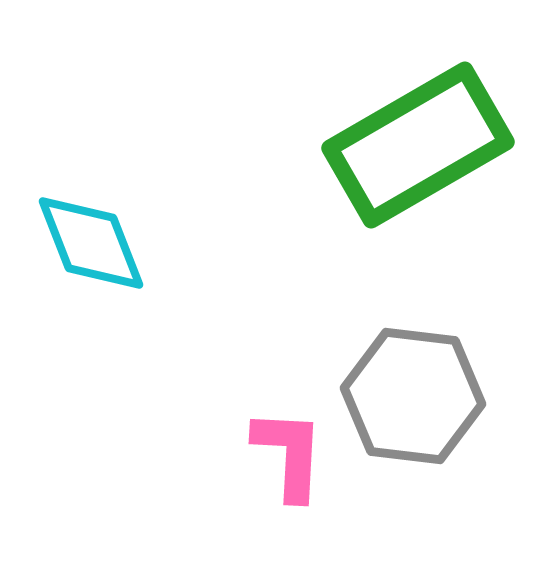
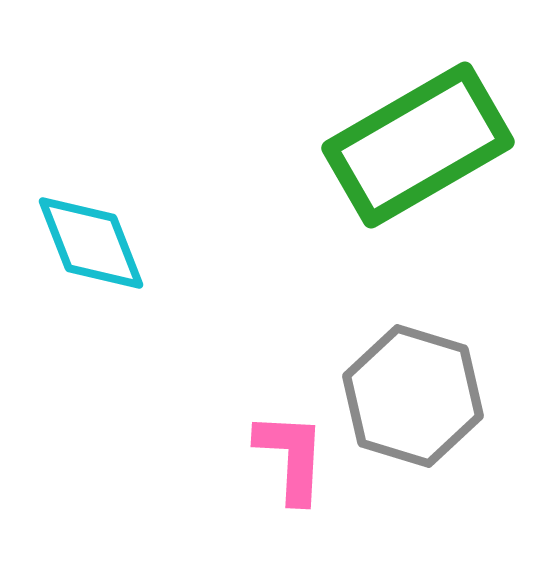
gray hexagon: rotated 10 degrees clockwise
pink L-shape: moved 2 px right, 3 px down
